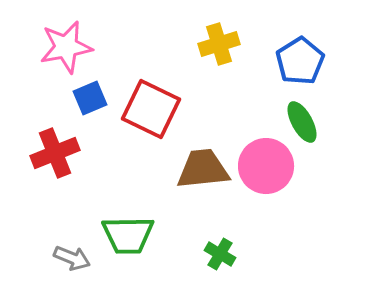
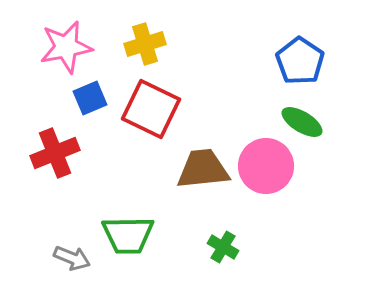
yellow cross: moved 74 px left
blue pentagon: rotated 6 degrees counterclockwise
green ellipse: rotated 30 degrees counterclockwise
green cross: moved 3 px right, 7 px up
